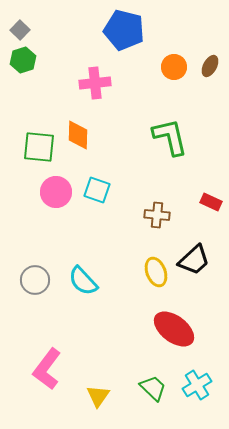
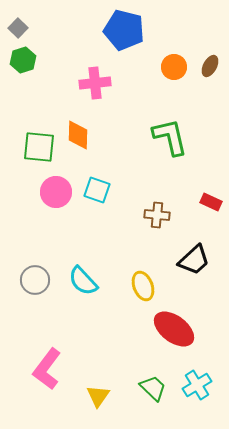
gray square: moved 2 px left, 2 px up
yellow ellipse: moved 13 px left, 14 px down
